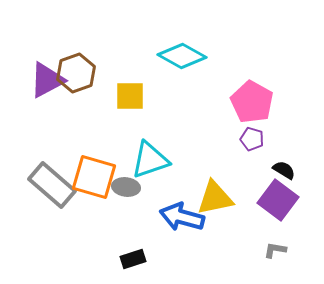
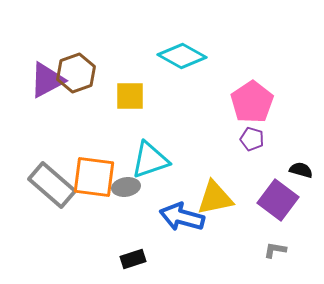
pink pentagon: rotated 9 degrees clockwise
black semicircle: moved 17 px right; rotated 15 degrees counterclockwise
orange square: rotated 9 degrees counterclockwise
gray ellipse: rotated 16 degrees counterclockwise
